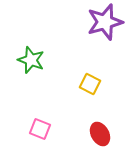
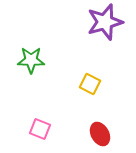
green star: rotated 20 degrees counterclockwise
